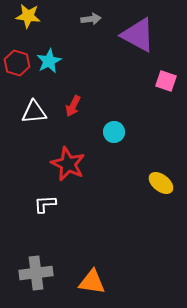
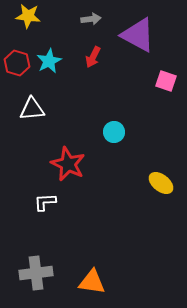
red arrow: moved 20 px right, 49 px up
white triangle: moved 2 px left, 3 px up
white L-shape: moved 2 px up
